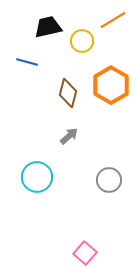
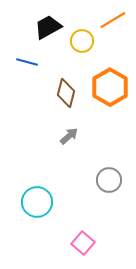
black trapezoid: rotated 16 degrees counterclockwise
orange hexagon: moved 1 px left, 2 px down
brown diamond: moved 2 px left
cyan circle: moved 25 px down
pink square: moved 2 px left, 10 px up
